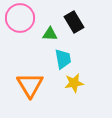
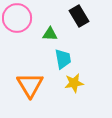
pink circle: moved 3 px left
black rectangle: moved 5 px right, 6 px up
